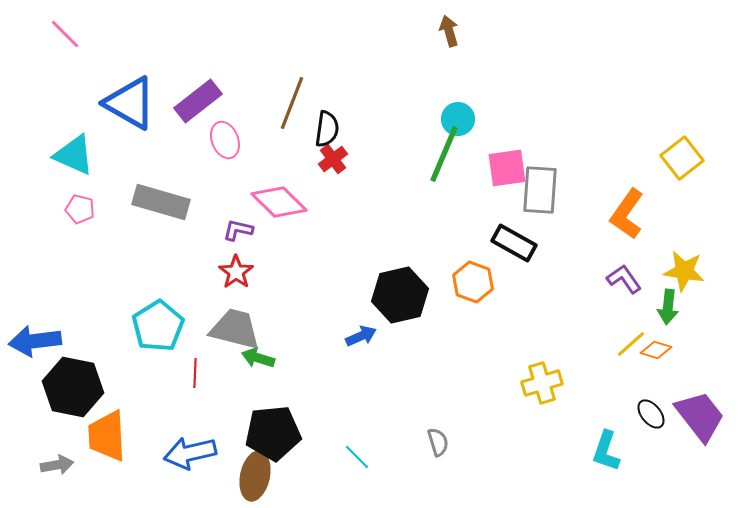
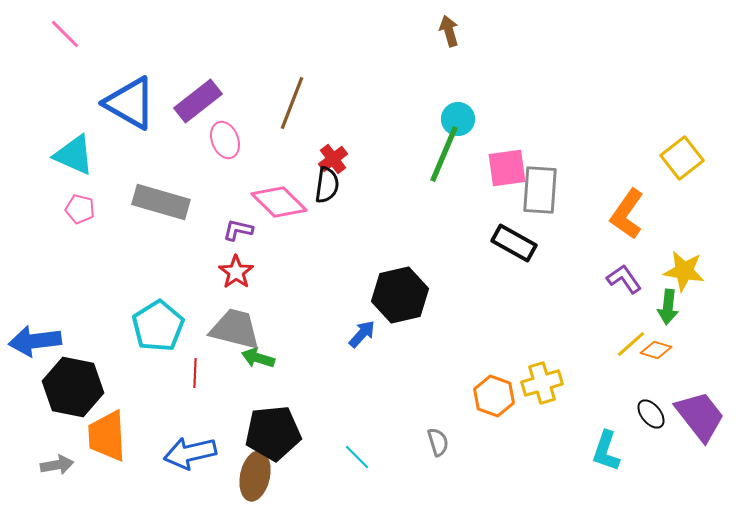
black semicircle at (327, 129): moved 56 px down
orange hexagon at (473, 282): moved 21 px right, 114 px down
blue arrow at (361, 336): moved 1 px right, 2 px up; rotated 24 degrees counterclockwise
